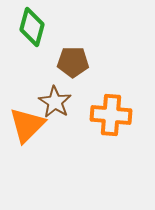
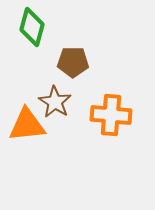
orange triangle: rotated 39 degrees clockwise
